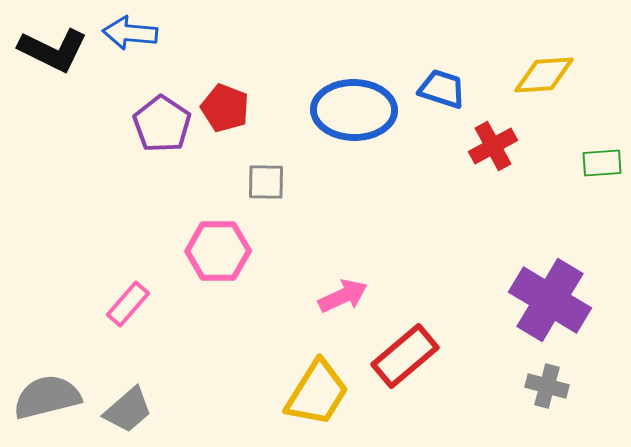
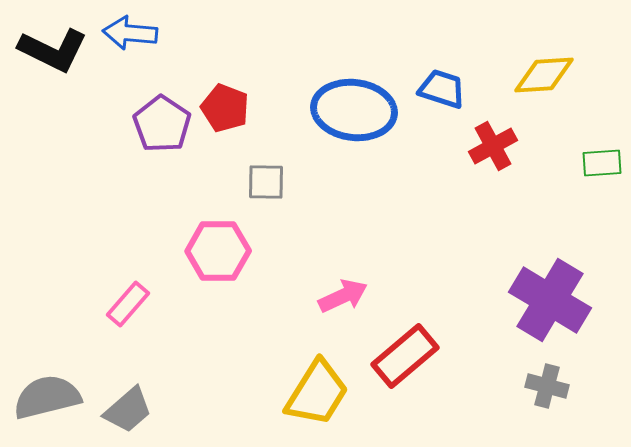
blue ellipse: rotated 6 degrees clockwise
